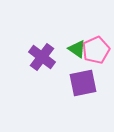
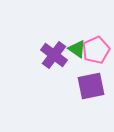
purple cross: moved 12 px right, 2 px up
purple square: moved 8 px right, 3 px down
